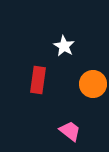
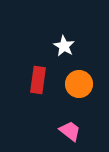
orange circle: moved 14 px left
